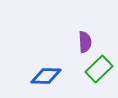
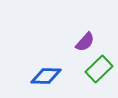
purple semicircle: rotated 45 degrees clockwise
